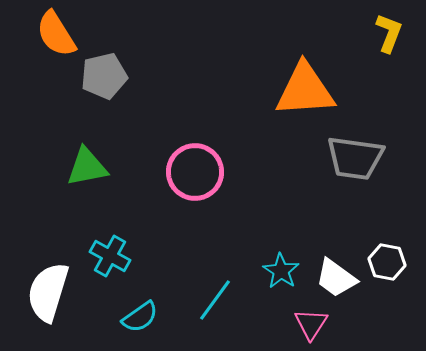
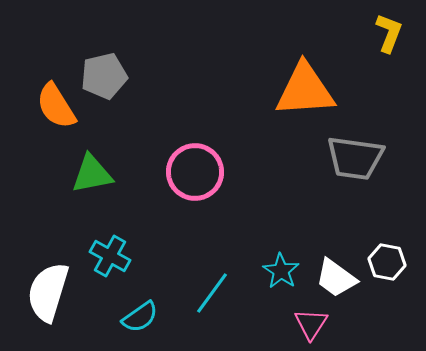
orange semicircle: moved 72 px down
green triangle: moved 5 px right, 7 px down
cyan line: moved 3 px left, 7 px up
